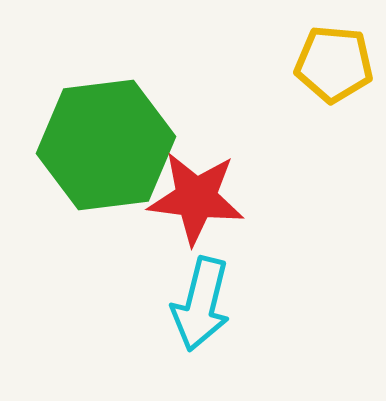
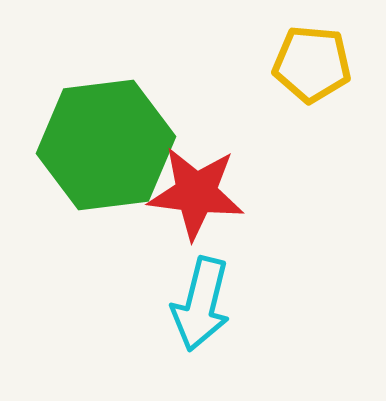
yellow pentagon: moved 22 px left
red star: moved 5 px up
